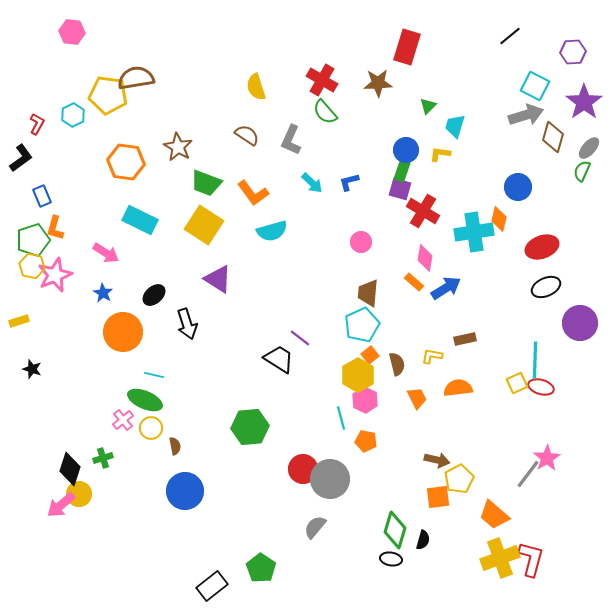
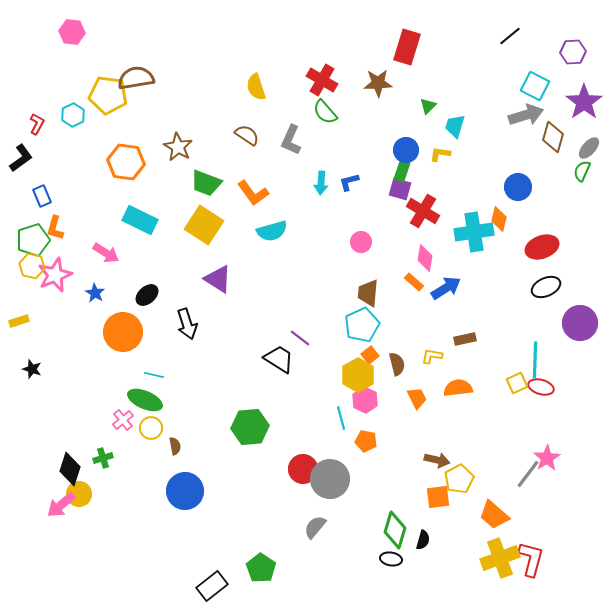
cyan arrow at (312, 183): moved 9 px right; rotated 50 degrees clockwise
blue star at (103, 293): moved 8 px left
black ellipse at (154, 295): moved 7 px left
